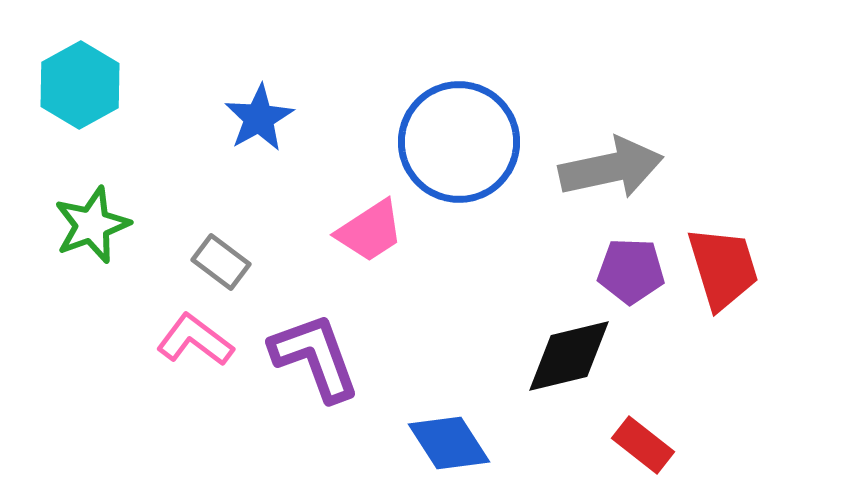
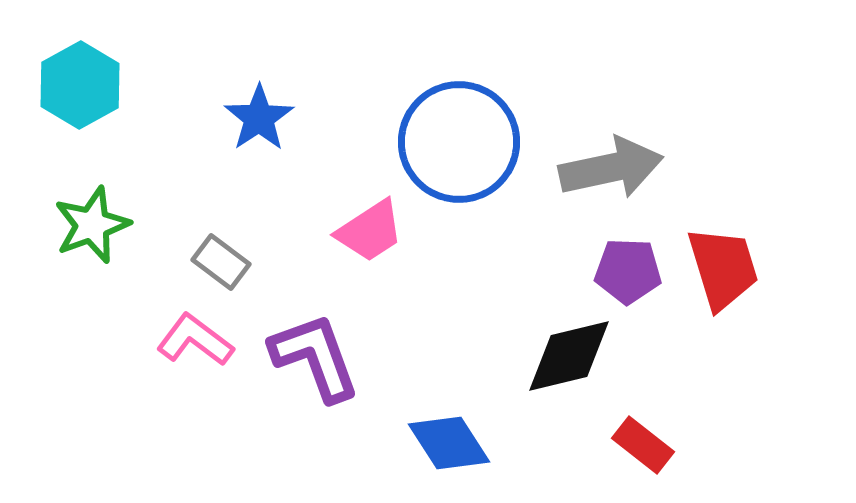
blue star: rotated 4 degrees counterclockwise
purple pentagon: moved 3 px left
